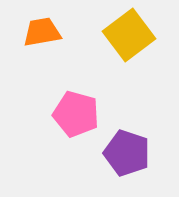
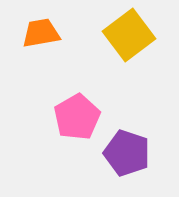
orange trapezoid: moved 1 px left, 1 px down
pink pentagon: moved 1 px right, 3 px down; rotated 27 degrees clockwise
